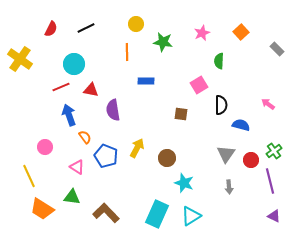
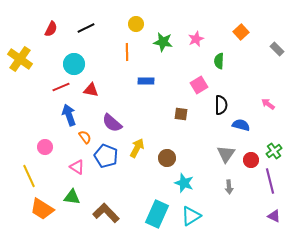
pink star: moved 6 px left, 6 px down
purple semicircle: moved 1 px left, 13 px down; rotated 40 degrees counterclockwise
